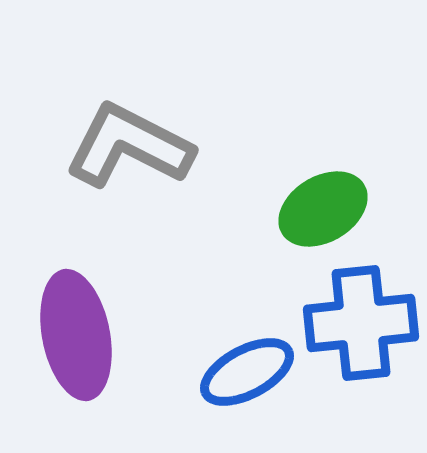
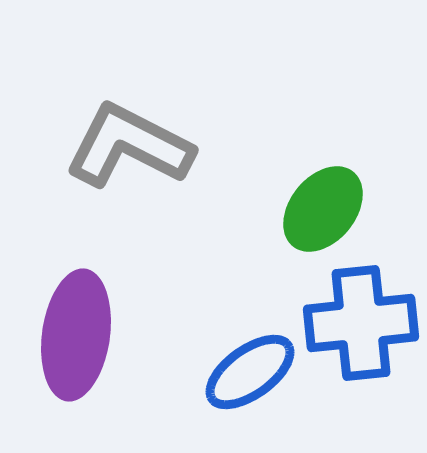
green ellipse: rotated 20 degrees counterclockwise
purple ellipse: rotated 19 degrees clockwise
blue ellipse: moved 3 px right; rotated 8 degrees counterclockwise
